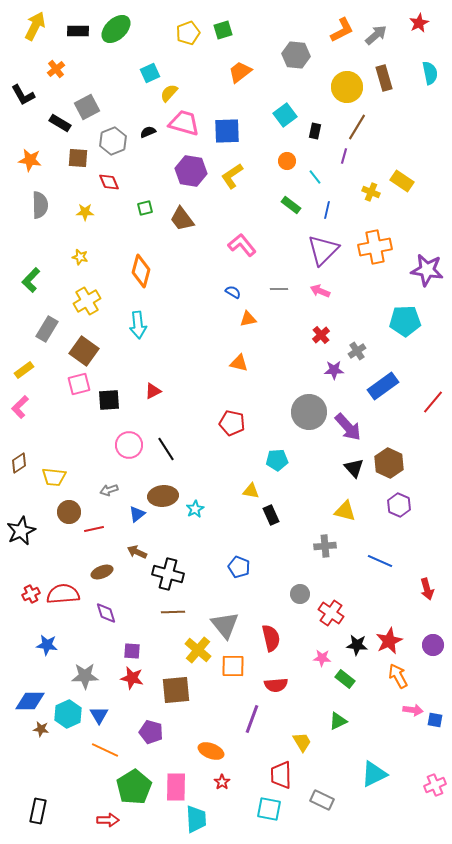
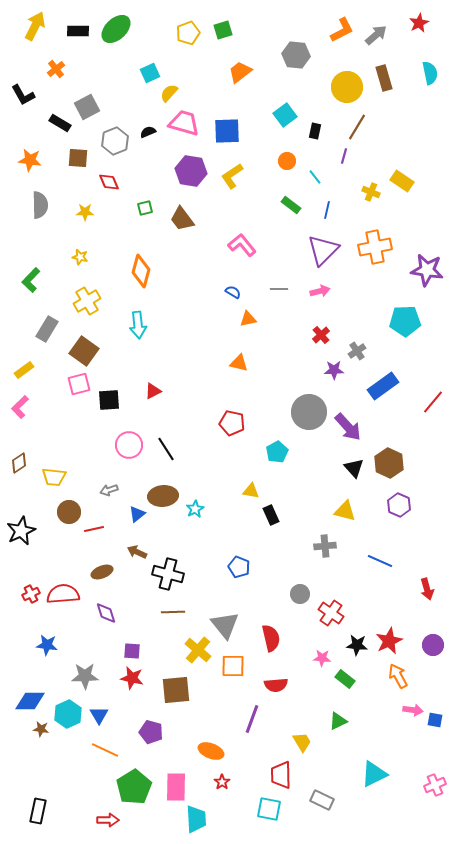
gray hexagon at (113, 141): moved 2 px right
pink arrow at (320, 291): rotated 144 degrees clockwise
cyan pentagon at (277, 460): moved 8 px up; rotated 25 degrees counterclockwise
